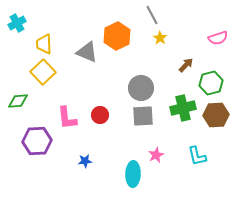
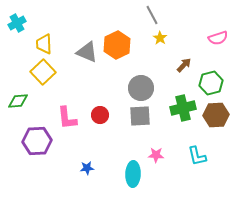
orange hexagon: moved 9 px down
brown arrow: moved 2 px left
gray square: moved 3 px left
pink star: rotated 28 degrees clockwise
blue star: moved 2 px right, 7 px down
